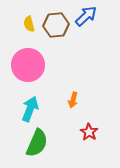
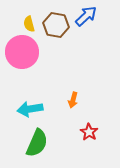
brown hexagon: rotated 15 degrees clockwise
pink circle: moved 6 px left, 13 px up
cyan arrow: rotated 120 degrees counterclockwise
